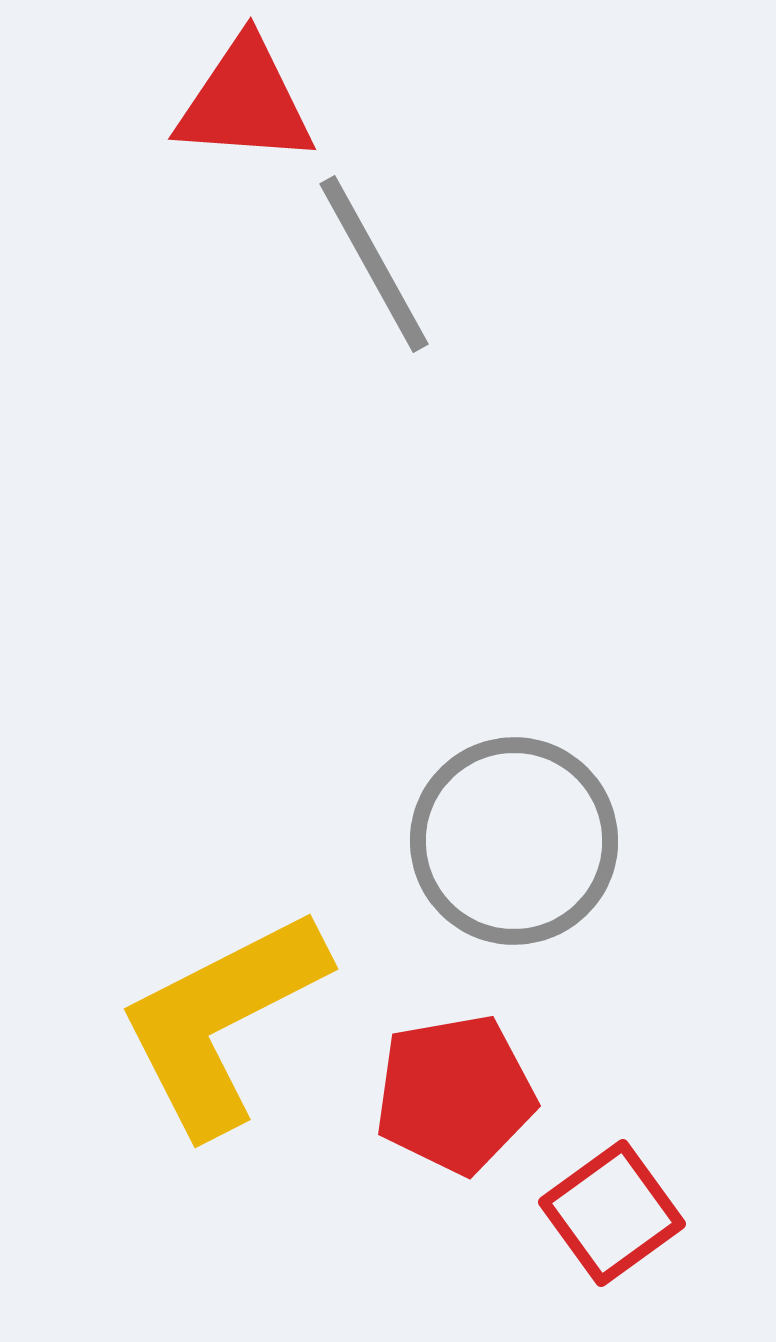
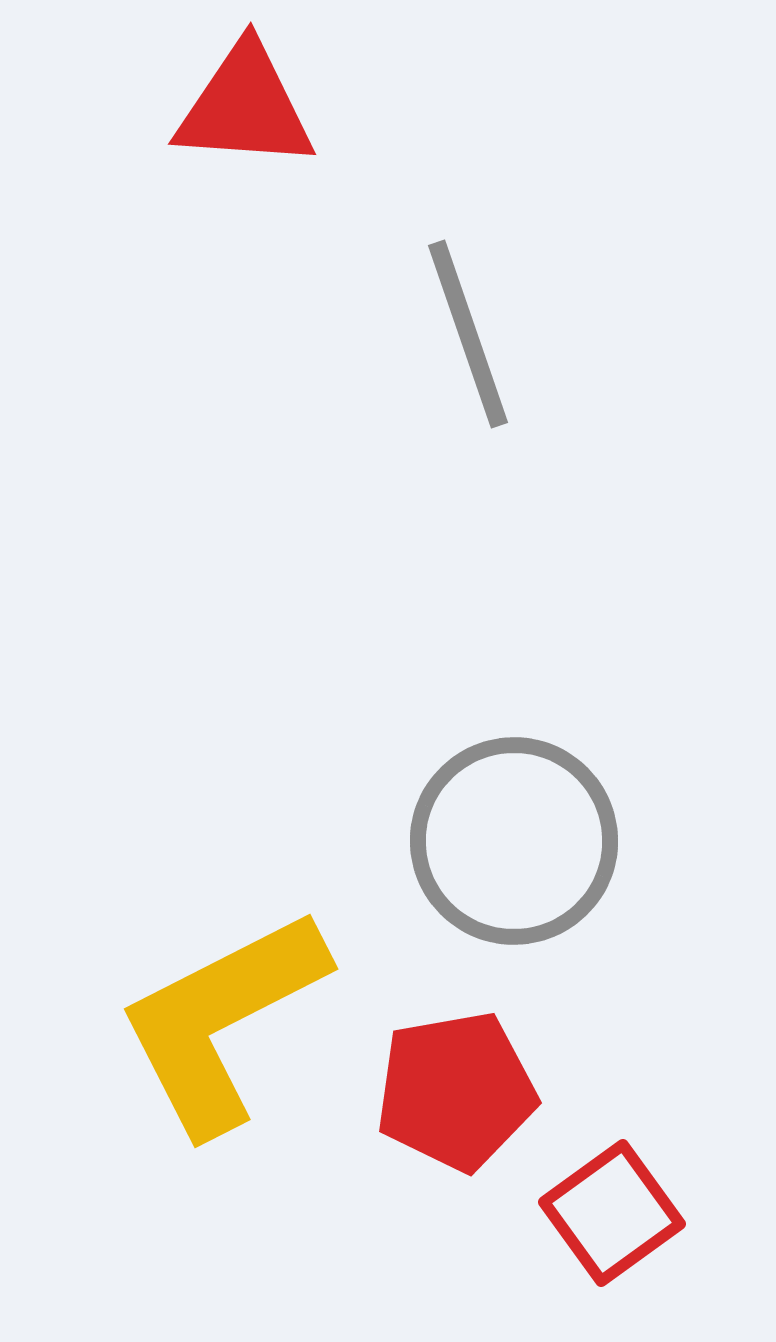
red triangle: moved 5 px down
gray line: moved 94 px right, 70 px down; rotated 10 degrees clockwise
red pentagon: moved 1 px right, 3 px up
